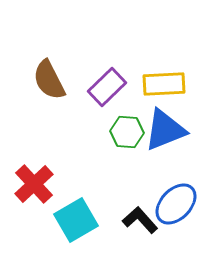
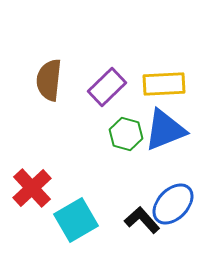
brown semicircle: rotated 33 degrees clockwise
green hexagon: moved 1 px left, 2 px down; rotated 12 degrees clockwise
red cross: moved 2 px left, 4 px down
blue ellipse: moved 3 px left
black L-shape: moved 2 px right
